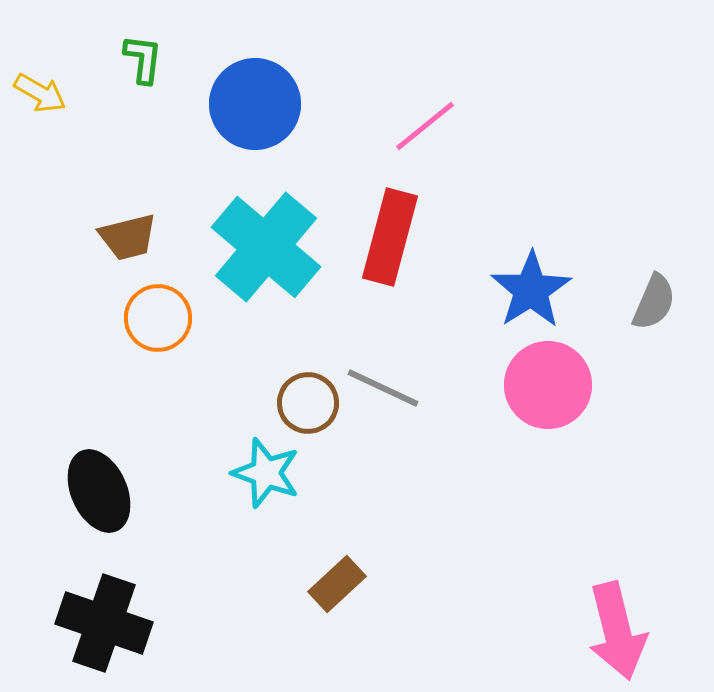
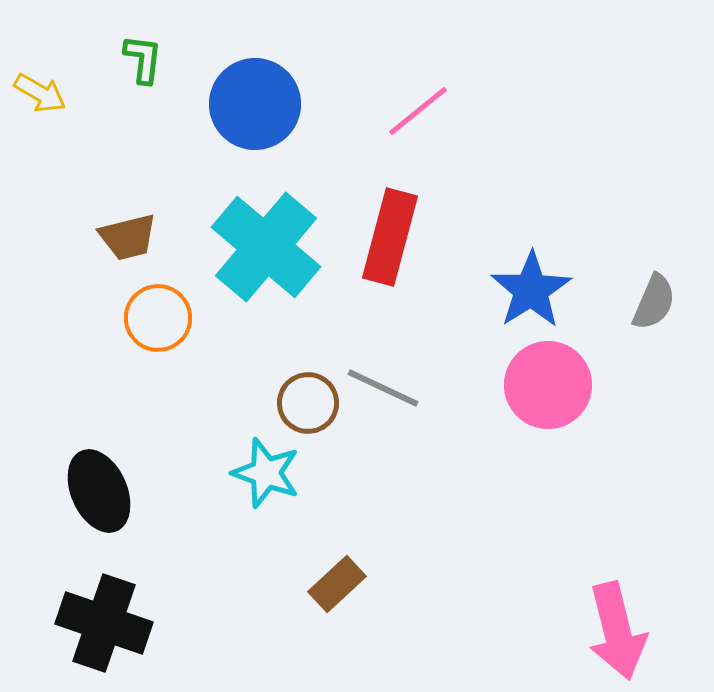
pink line: moved 7 px left, 15 px up
